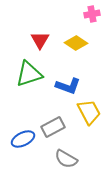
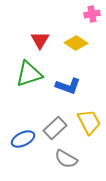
yellow trapezoid: moved 10 px down
gray rectangle: moved 2 px right, 1 px down; rotated 15 degrees counterclockwise
